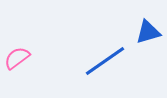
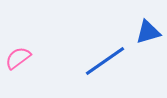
pink semicircle: moved 1 px right
